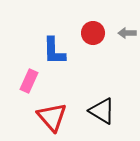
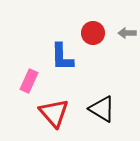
blue L-shape: moved 8 px right, 6 px down
black triangle: moved 2 px up
red triangle: moved 2 px right, 4 px up
